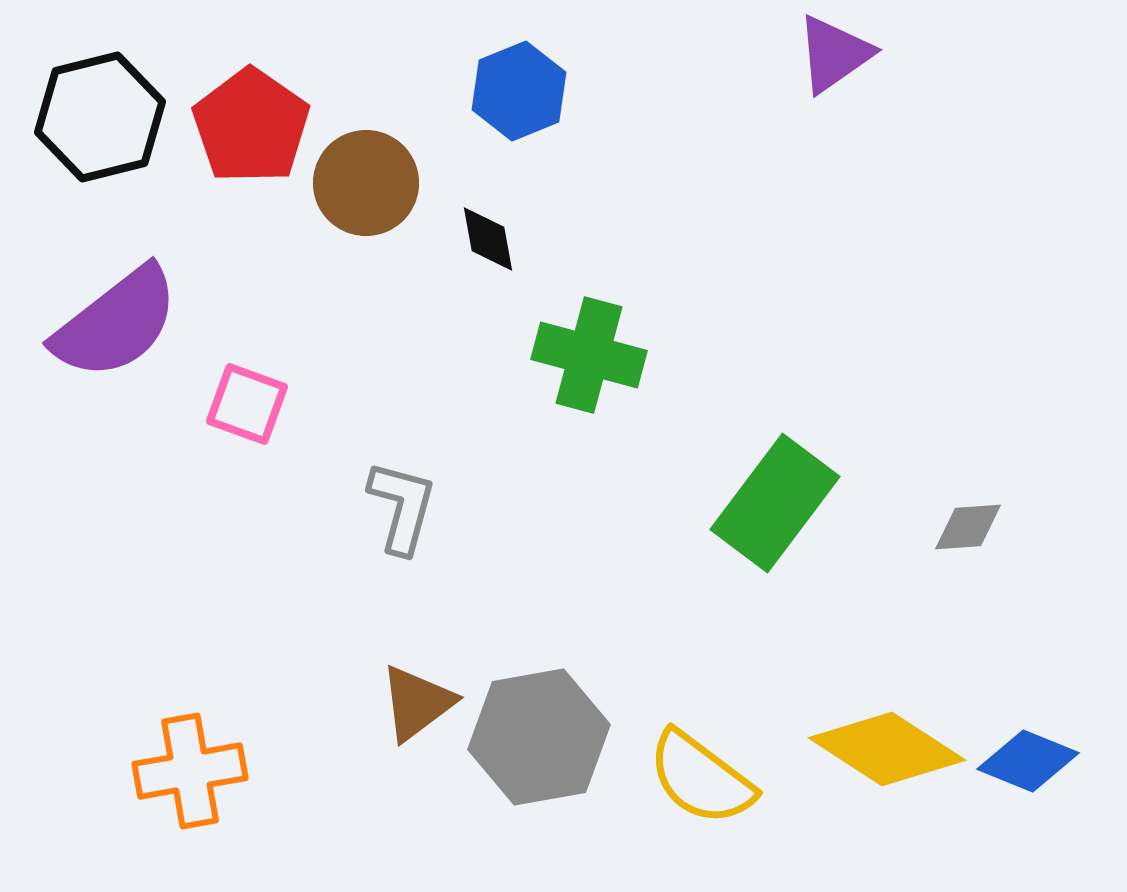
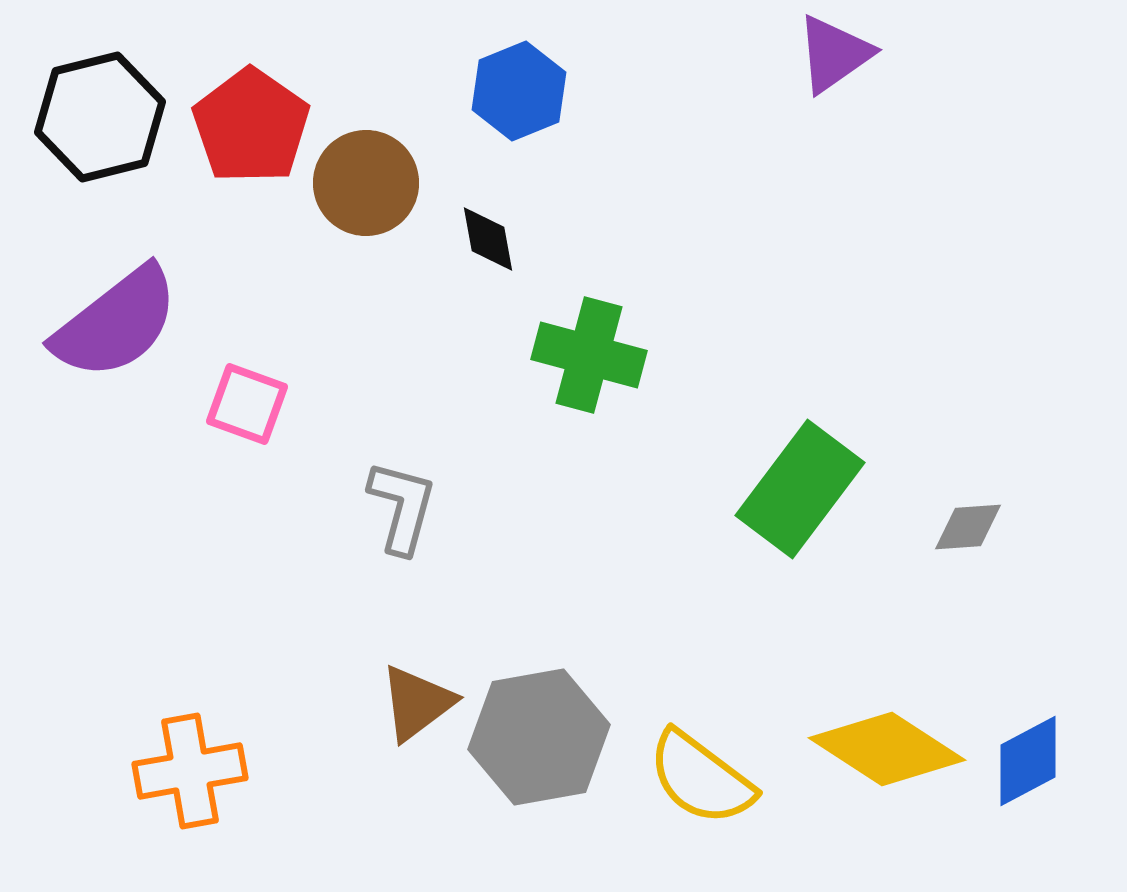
green rectangle: moved 25 px right, 14 px up
blue diamond: rotated 50 degrees counterclockwise
